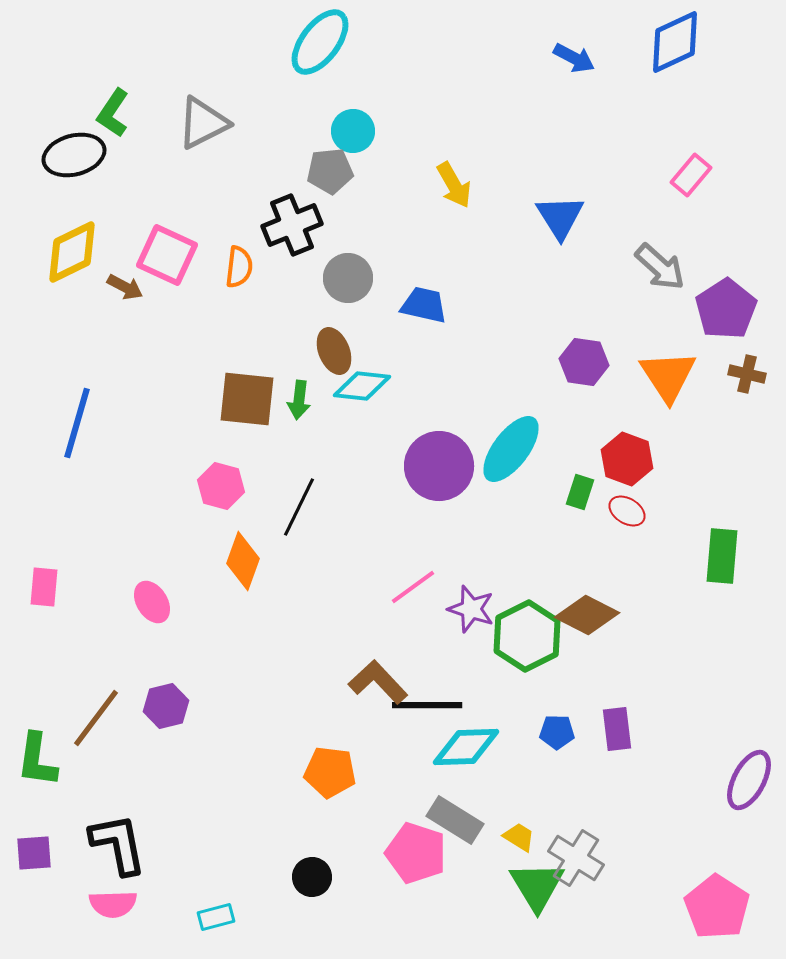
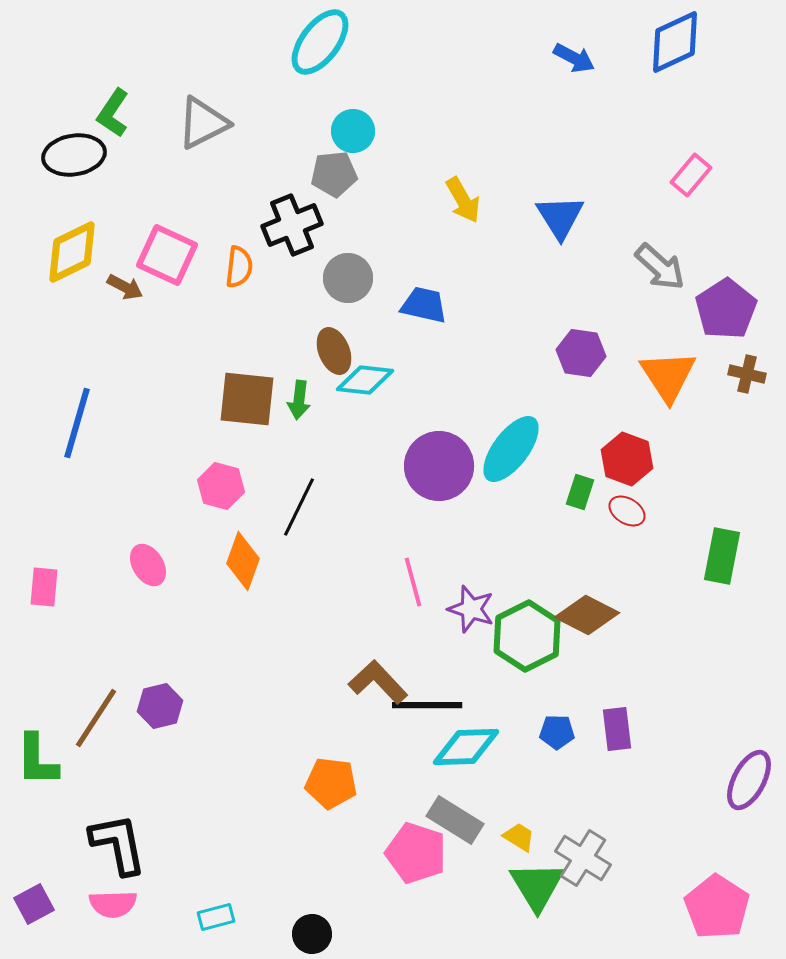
black ellipse at (74, 155): rotated 6 degrees clockwise
gray pentagon at (330, 171): moved 4 px right, 3 px down
yellow arrow at (454, 185): moved 9 px right, 15 px down
purple hexagon at (584, 362): moved 3 px left, 9 px up
cyan diamond at (362, 386): moved 3 px right, 6 px up
green rectangle at (722, 556): rotated 6 degrees clockwise
pink line at (413, 587): moved 5 px up; rotated 69 degrees counterclockwise
pink ellipse at (152, 602): moved 4 px left, 37 px up
purple hexagon at (166, 706): moved 6 px left
brown line at (96, 718): rotated 4 degrees counterclockwise
green L-shape at (37, 760): rotated 8 degrees counterclockwise
orange pentagon at (330, 772): moved 1 px right, 11 px down
purple square at (34, 853): moved 51 px down; rotated 24 degrees counterclockwise
gray cross at (576, 858): moved 7 px right
black circle at (312, 877): moved 57 px down
